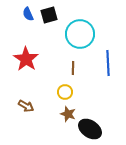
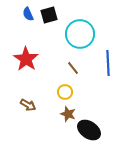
brown line: rotated 40 degrees counterclockwise
brown arrow: moved 2 px right, 1 px up
black ellipse: moved 1 px left, 1 px down
